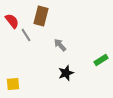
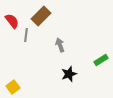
brown rectangle: rotated 30 degrees clockwise
gray line: rotated 40 degrees clockwise
gray arrow: rotated 24 degrees clockwise
black star: moved 3 px right, 1 px down
yellow square: moved 3 px down; rotated 32 degrees counterclockwise
